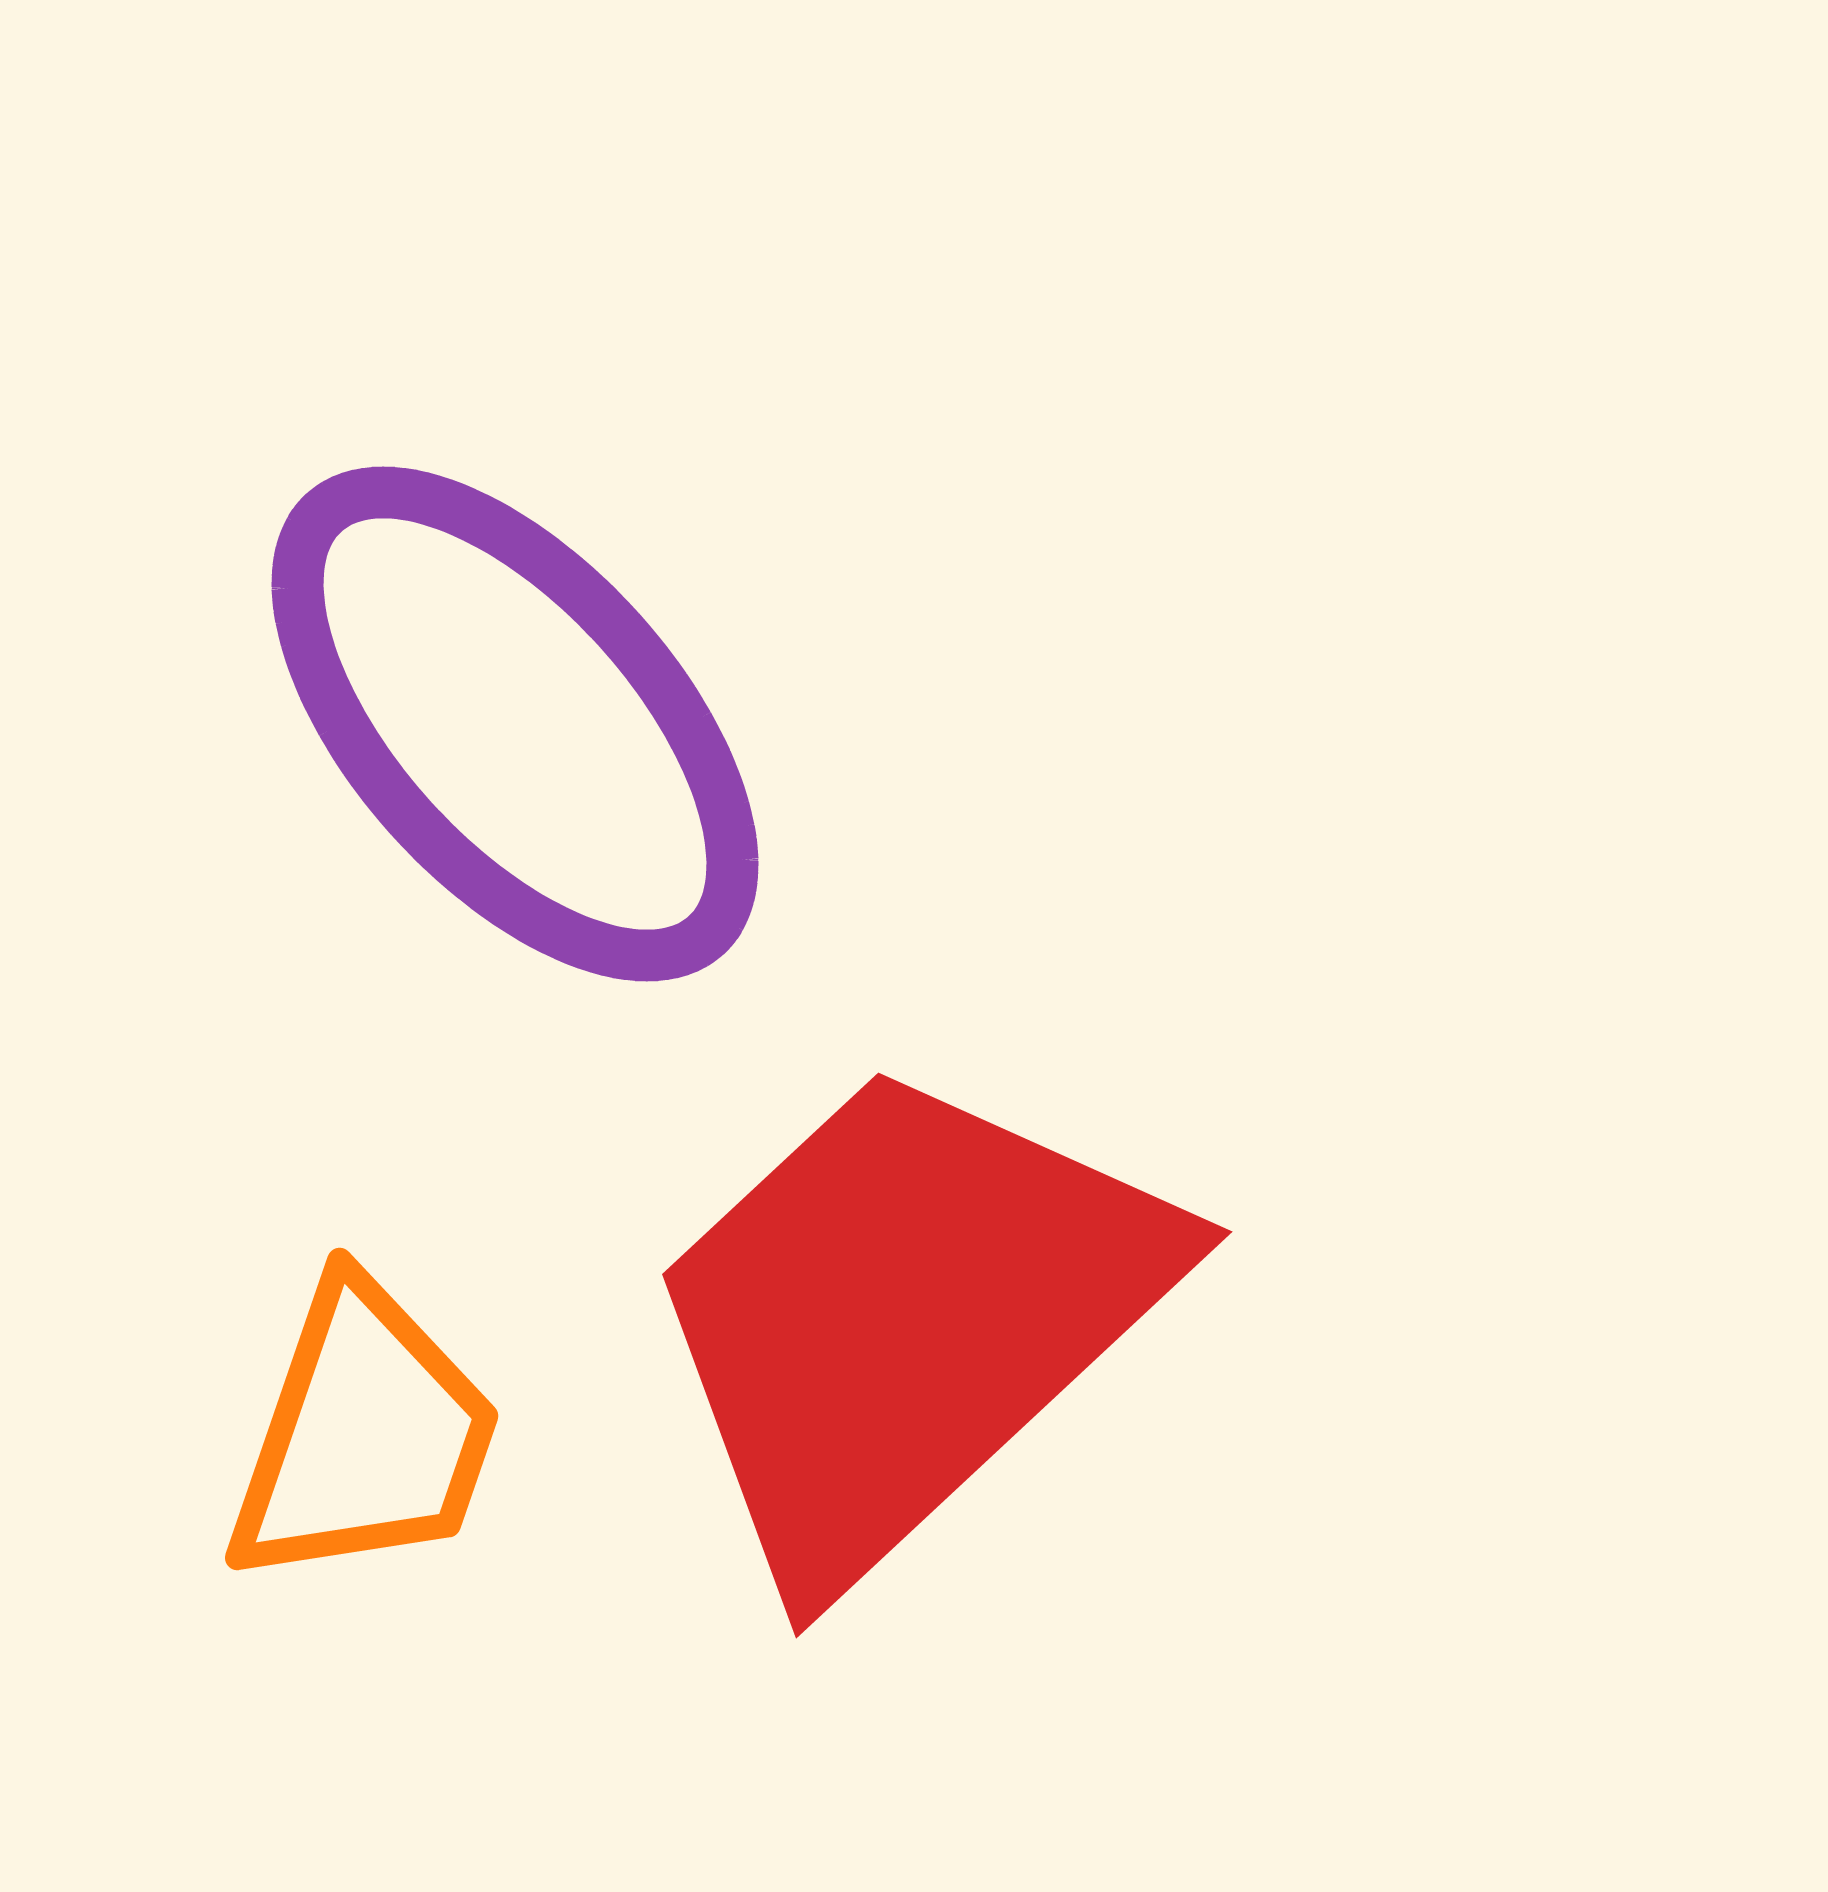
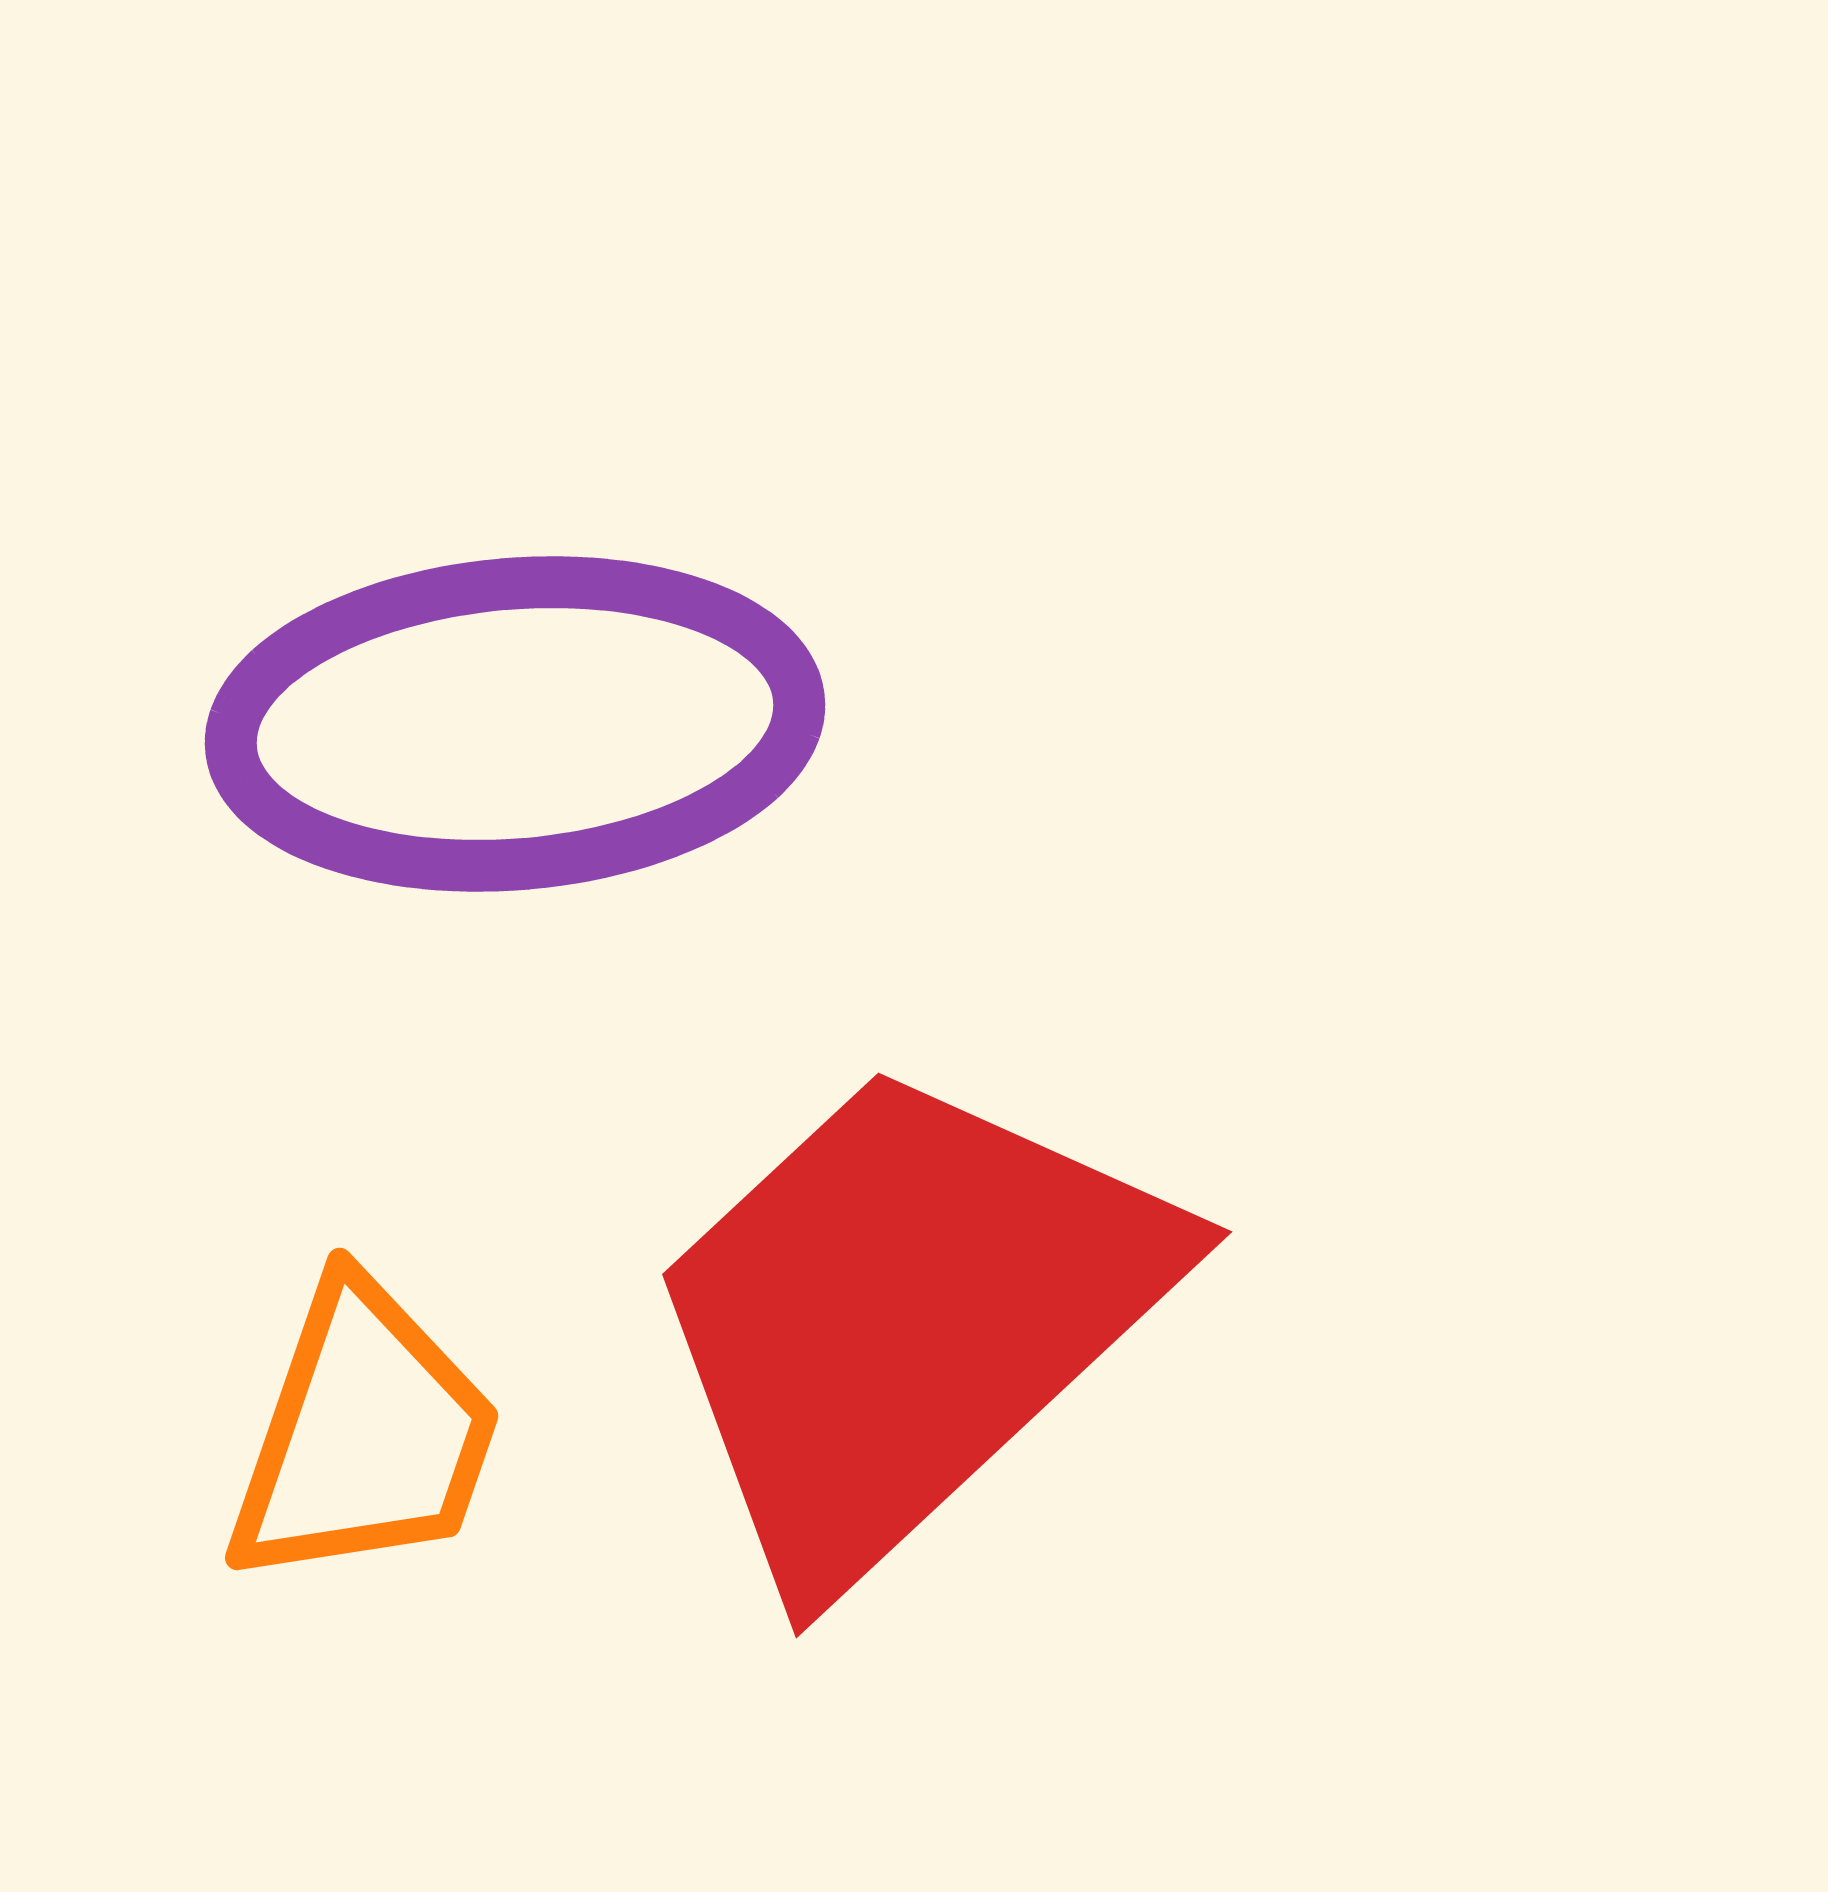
purple ellipse: rotated 53 degrees counterclockwise
